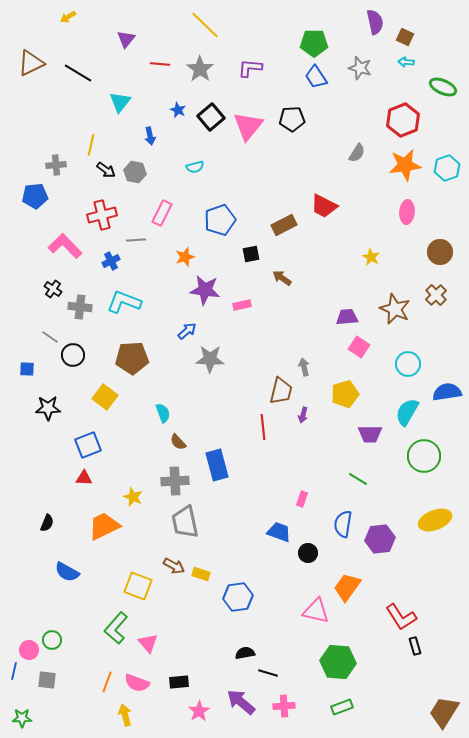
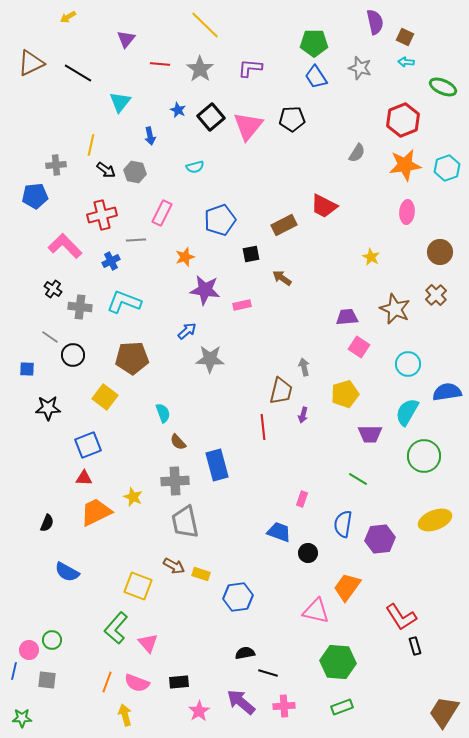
orange trapezoid at (104, 526): moved 8 px left, 14 px up
